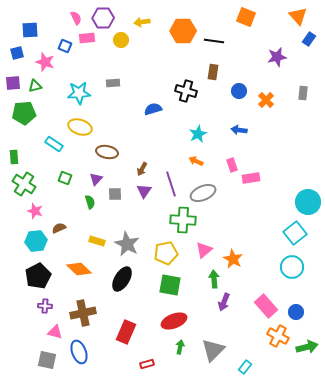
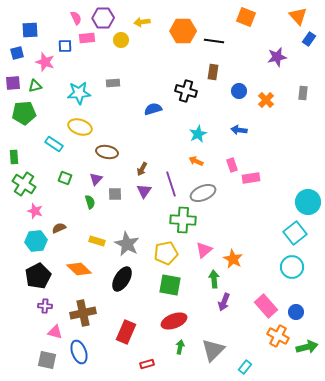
blue square at (65, 46): rotated 24 degrees counterclockwise
